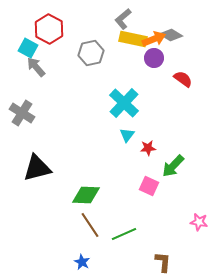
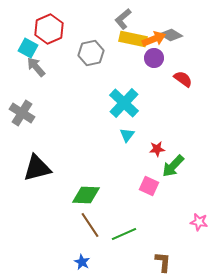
red hexagon: rotated 8 degrees clockwise
red star: moved 9 px right, 1 px down
